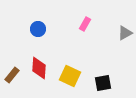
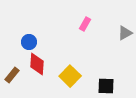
blue circle: moved 9 px left, 13 px down
red diamond: moved 2 px left, 4 px up
yellow square: rotated 20 degrees clockwise
black square: moved 3 px right, 3 px down; rotated 12 degrees clockwise
